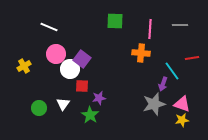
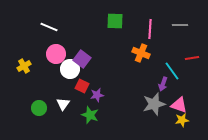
orange cross: rotated 18 degrees clockwise
red square: rotated 24 degrees clockwise
purple star: moved 2 px left, 3 px up
pink triangle: moved 3 px left, 1 px down
green star: rotated 12 degrees counterclockwise
